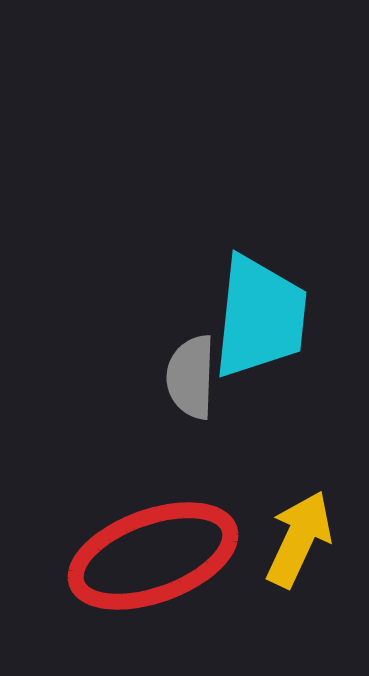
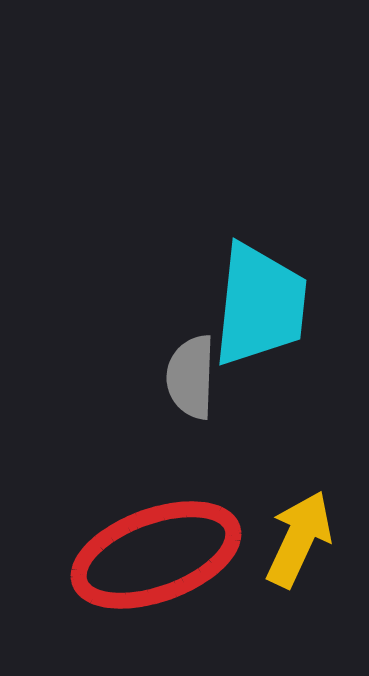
cyan trapezoid: moved 12 px up
red ellipse: moved 3 px right, 1 px up
